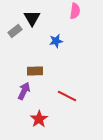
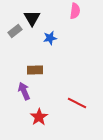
blue star: moved 6 px left, 3 px up
brown rectangle: moved 1 px up
purple arrow: rotated 48 degrees counterclockwise
red line: moved 10 px right, 7 px down
red star: moved 2 px up
